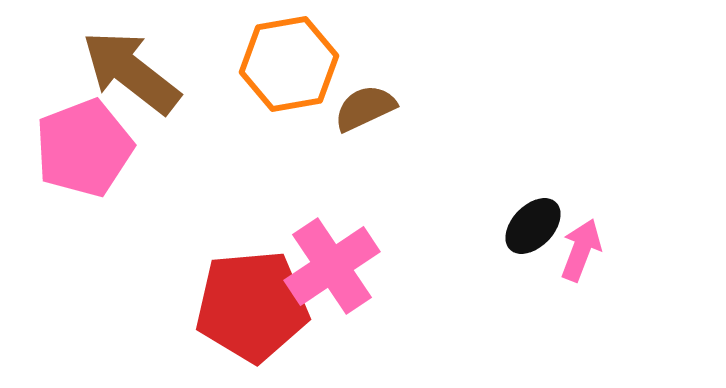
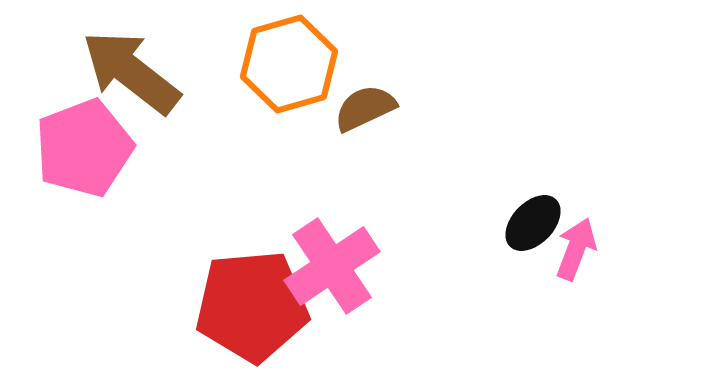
orange hexagon: rotated 6 degrees counterclockwise
black ellipse: moved 3 px up
pink arrow: moved 5 px left, 1 px up
